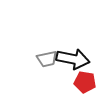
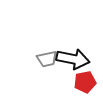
red pentagon: rotated 20 degrees counterclockwise
